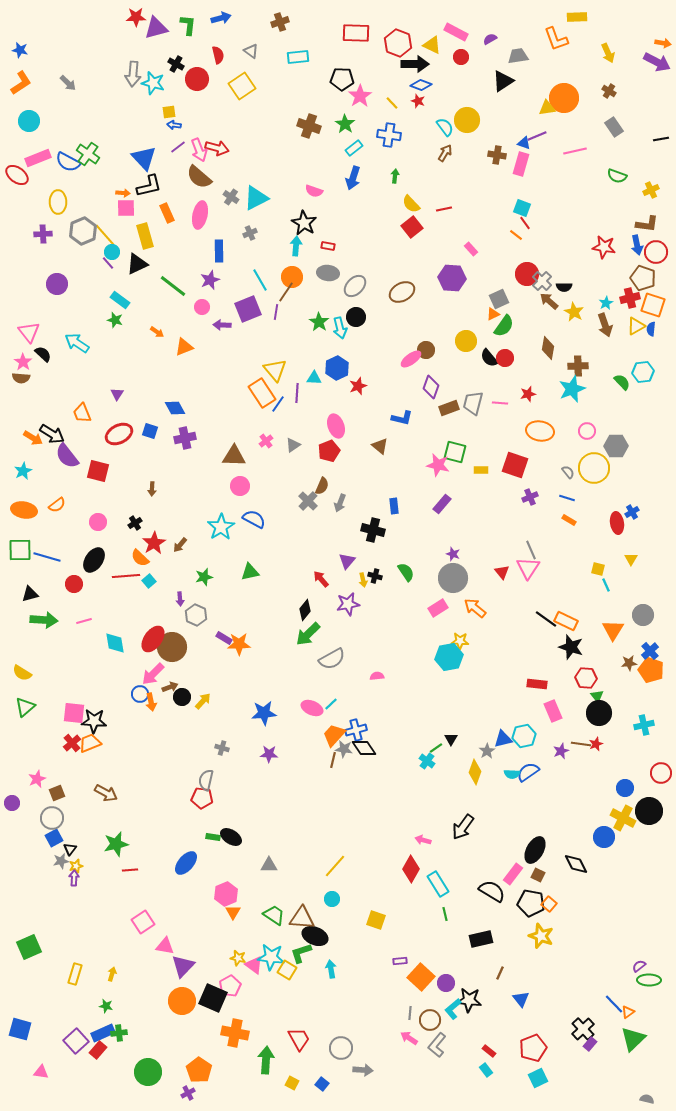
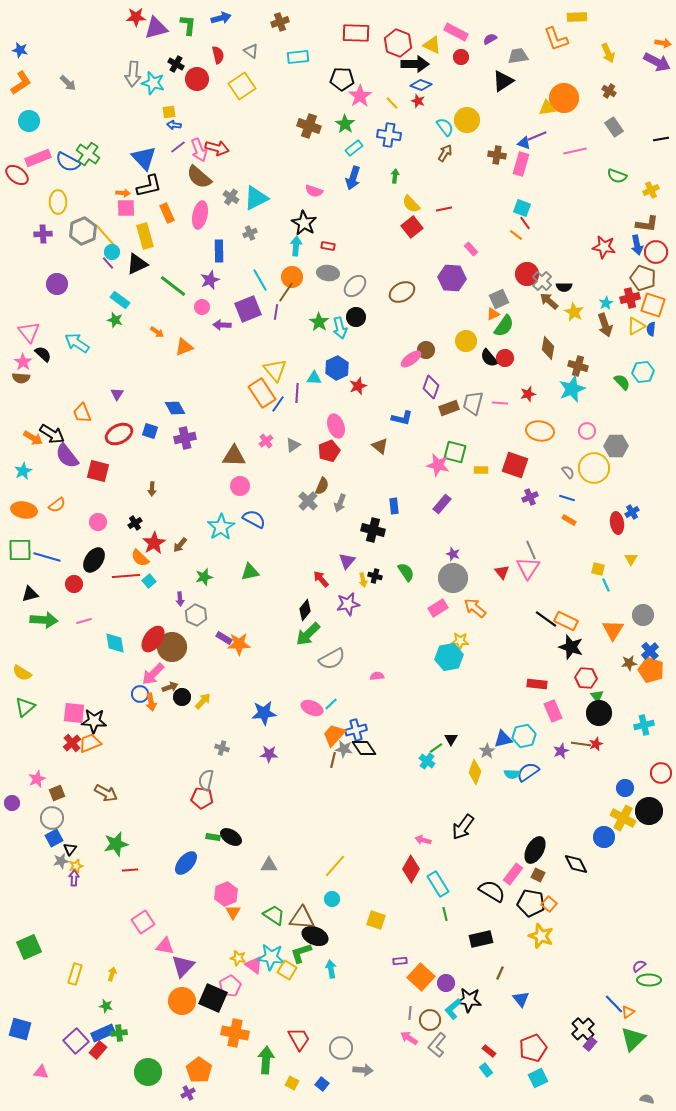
brown cross at (578, 366): rotated 18 degrees clockwise
